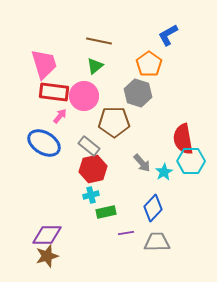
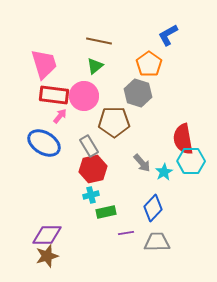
red rectangle: moved 3 px down
gray rectangle: rotated 20 degrees clockwise
